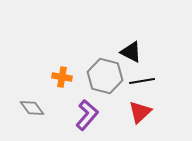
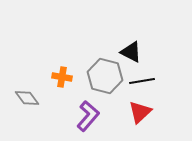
gray diamond: moved 5 px left, 10 px up
purple L-shape: moved 1 px right, 1 px down
